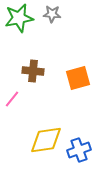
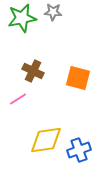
gray star: moved 1 px right, 2 px up
green star: moved 3 px right
brown cross: rotated 20 degrees clockwise
orange square: rotated 30 degrees clockwise
pink line: moved 6 px right; rotated 18 degrees clockwise
